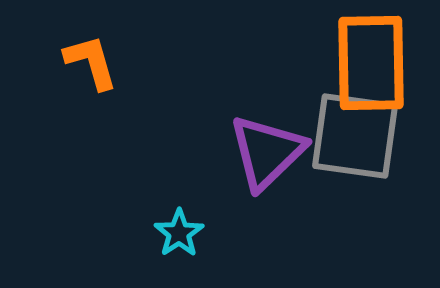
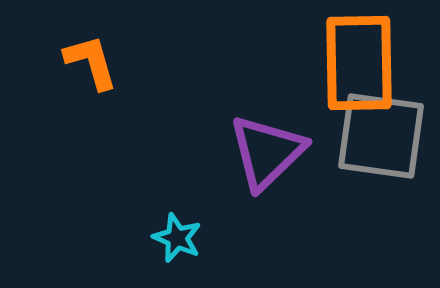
orange rectangle: moved 12 px left
gray square: moved 26 px right
cyan star: moved 2 px left, 5 px down; rotated 15 degrees counterclockwise
